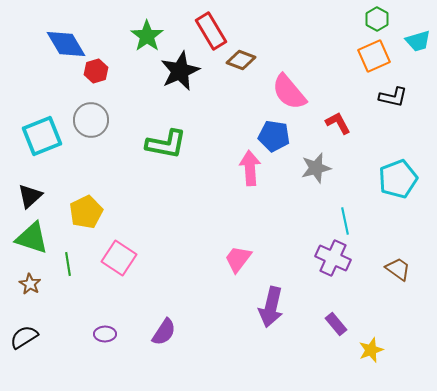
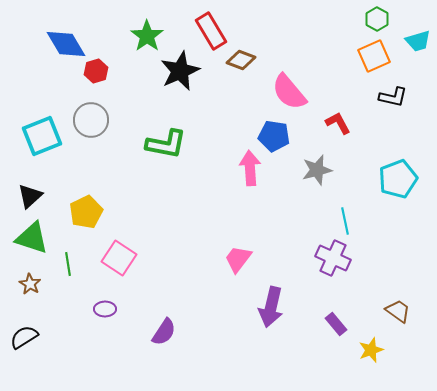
gray star: moved 1 px right, 2 px down
brown trapezoid: moved 42 px down
purple ellipse: moved 25 px up
